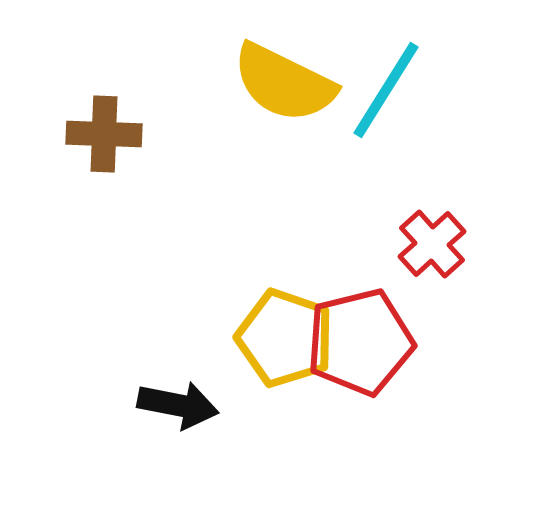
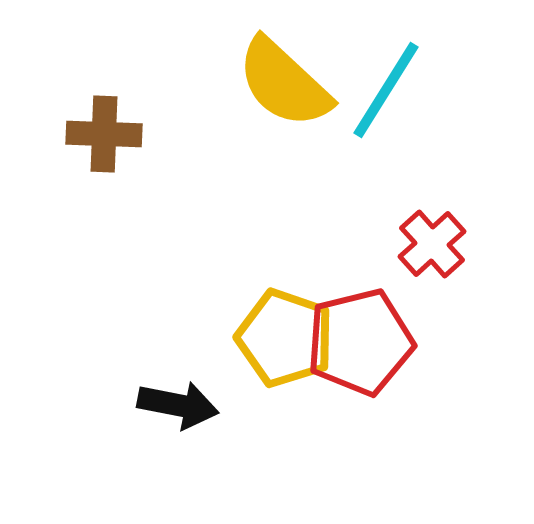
yellow semicircle: rotated 17 degrees clockwise
